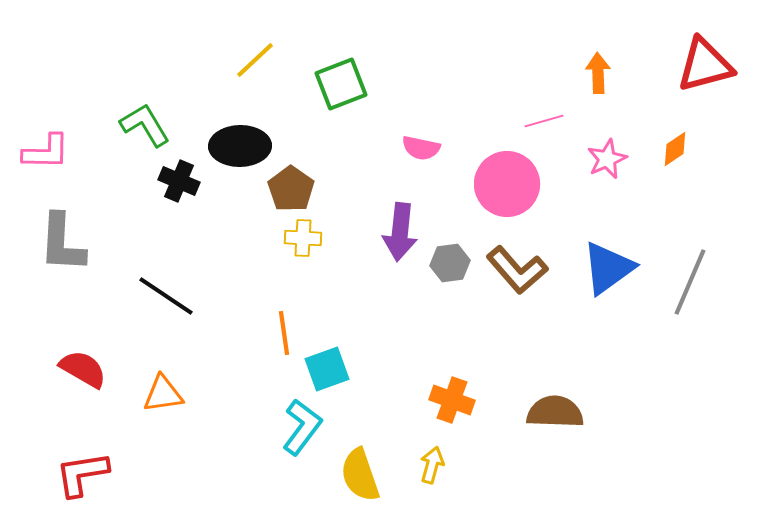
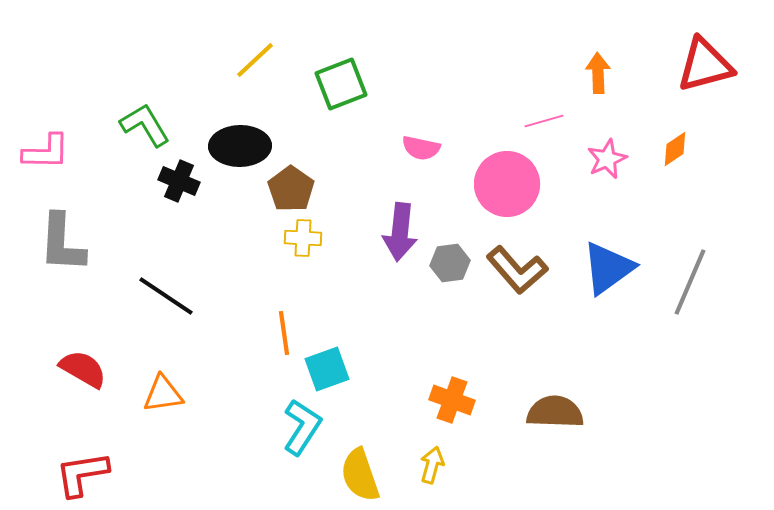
cyan L-shape: rotated 4 degrees counterclockwise
